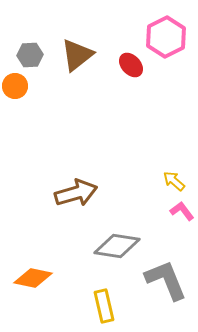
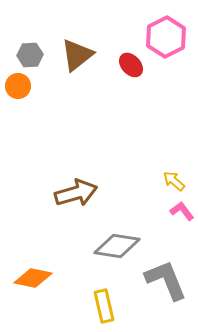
orange circle: moved 3 px right
